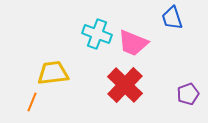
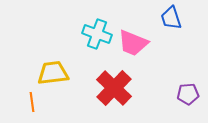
blue trapezoid: moved 1 px left
red cross: moved 11 px left, 3 px down
purple pentagon: rotated 15 degrees clockwise
orange line: rotated 30 degrees counterclockwise
